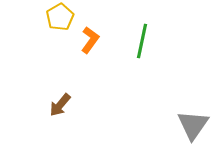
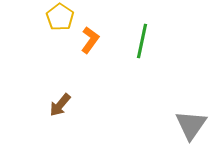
yellow pentagon: rotated 8 degrees counterclockwise
gray triangle: moved 2 px left
